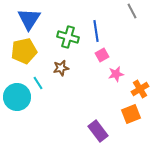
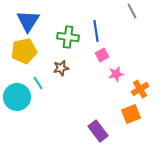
blue triangle: moved 1 px left, 2 px down
green cross: rotated 10 degrees counterclockwise
